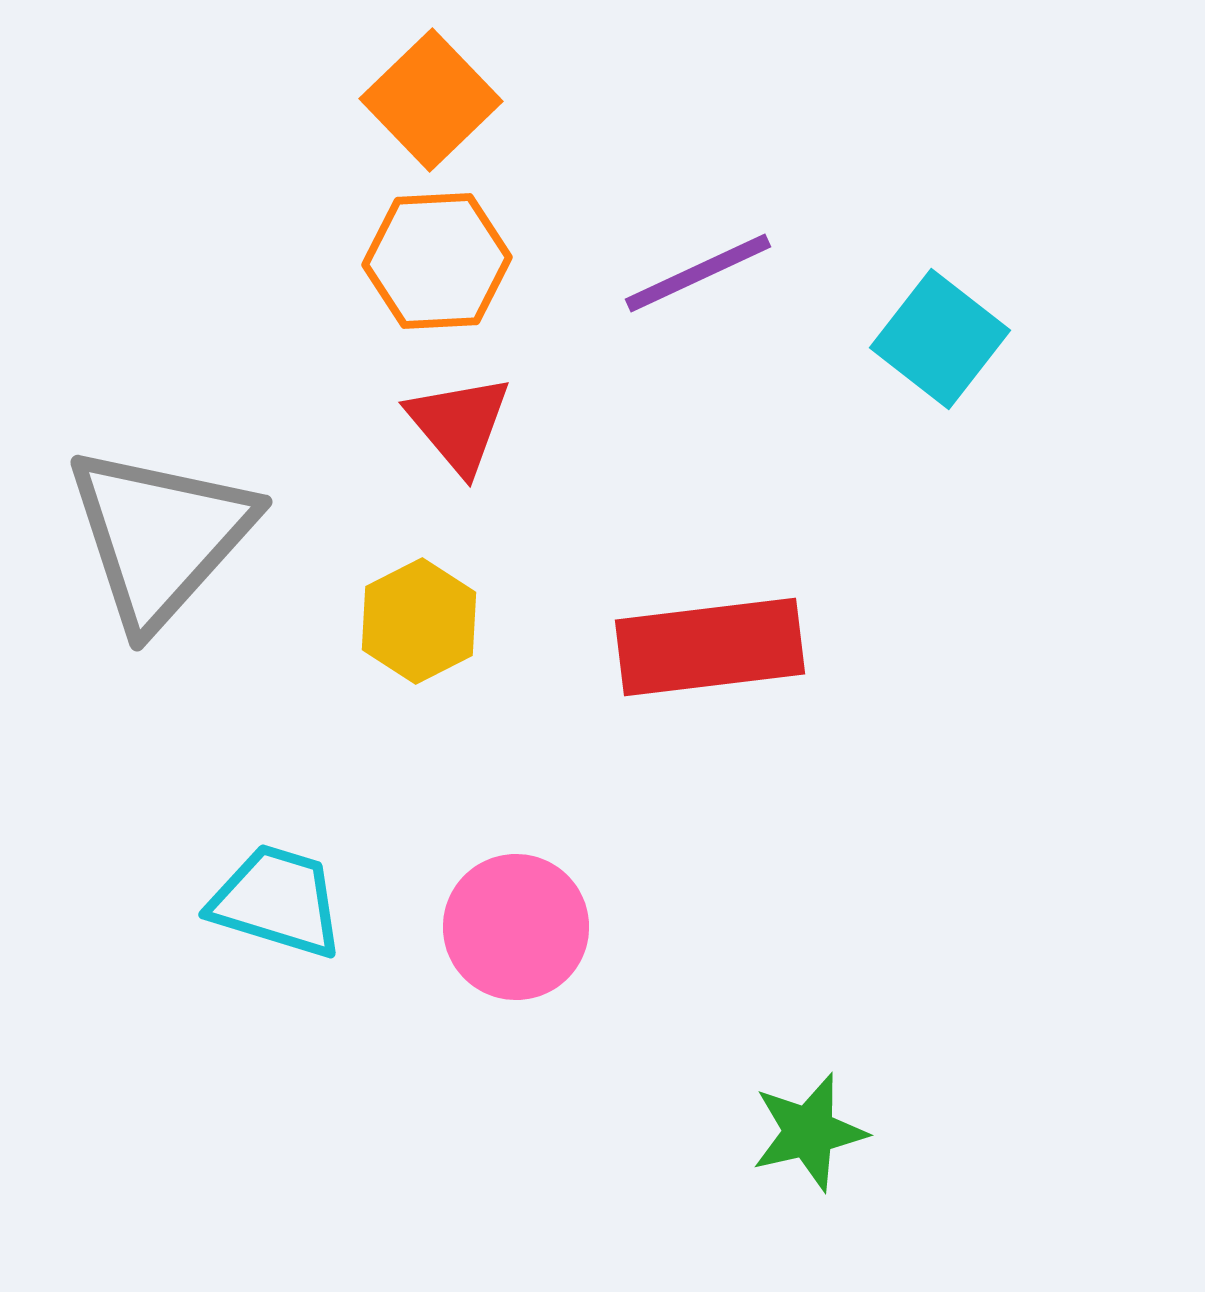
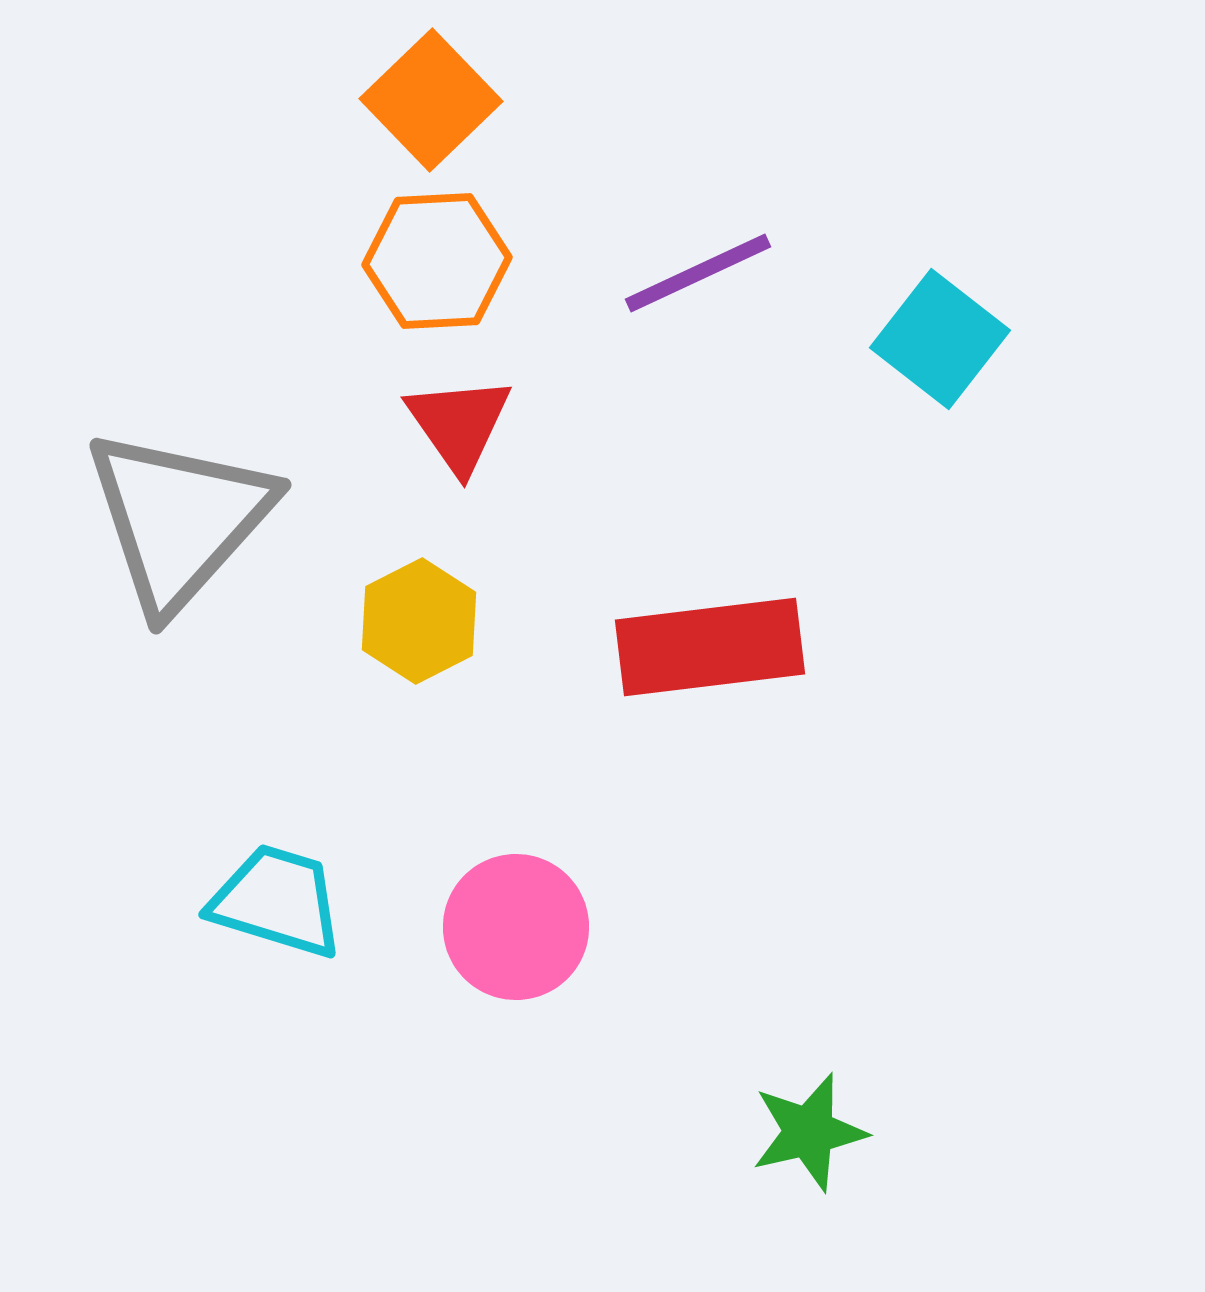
red triangle: rotated 5 degrees clockwise
gray triangle: moved 19 px right, 17 px up
